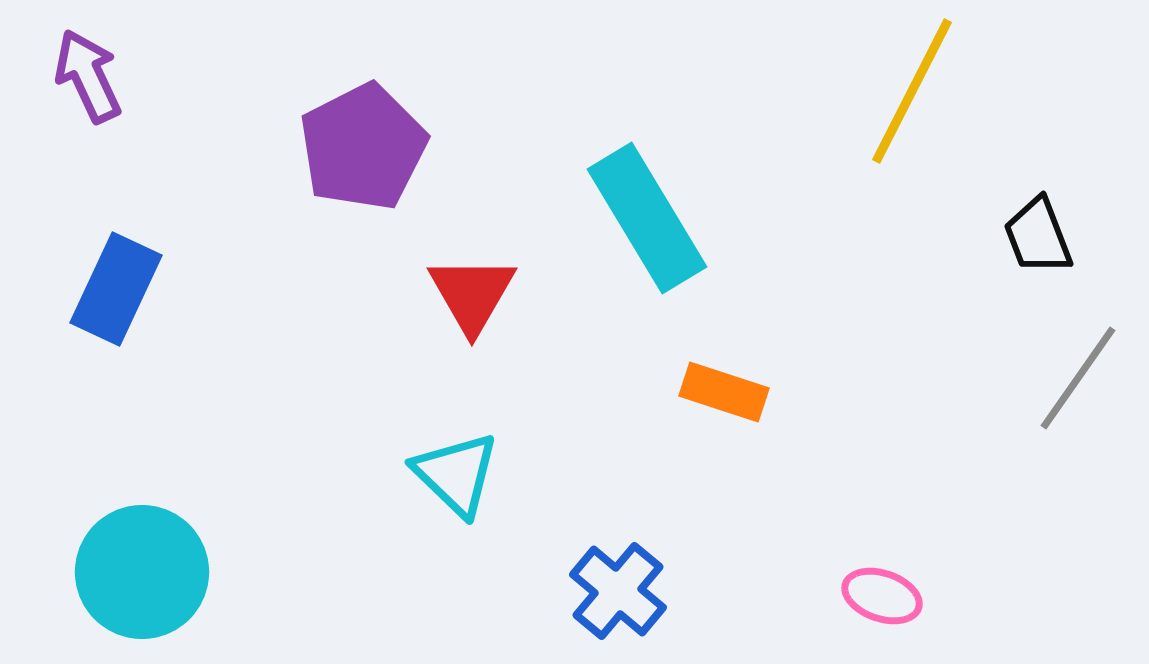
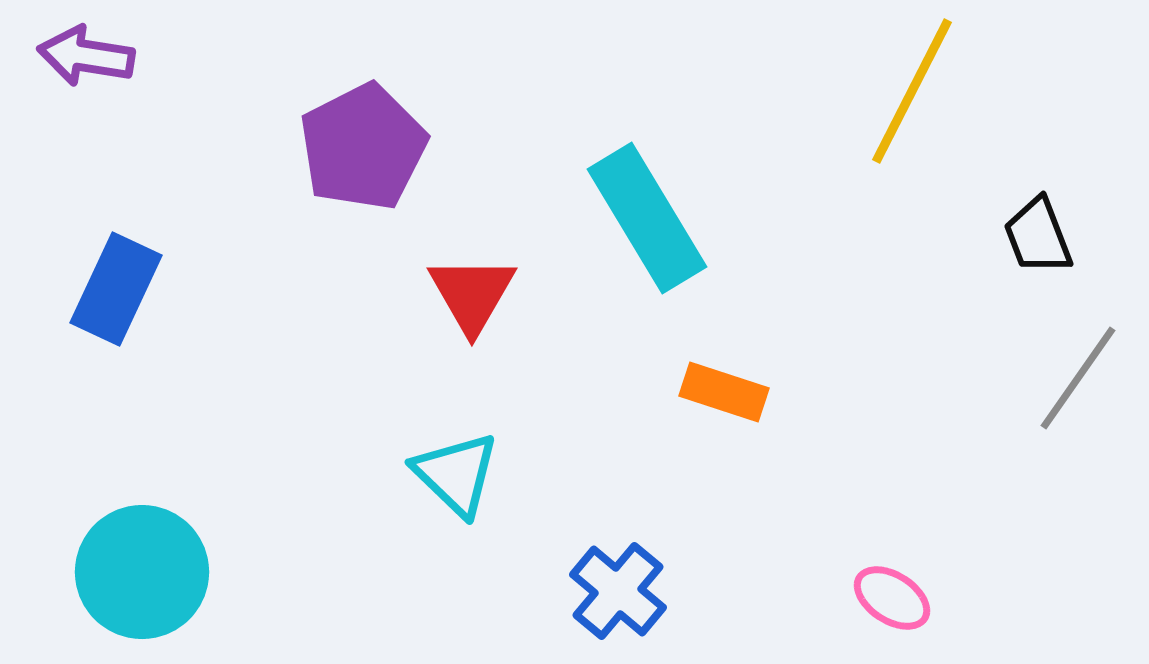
purple arrow: moved 2 px left, 20 px up; rotated 56 degrees counterclockwise
pink ellipse: moved 10 px right, 2 px down; rotated 14 degrees clockwise
